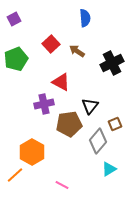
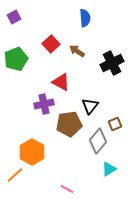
purple square: moved 2 px up
pink line: moved 5 px right, 4 px down
